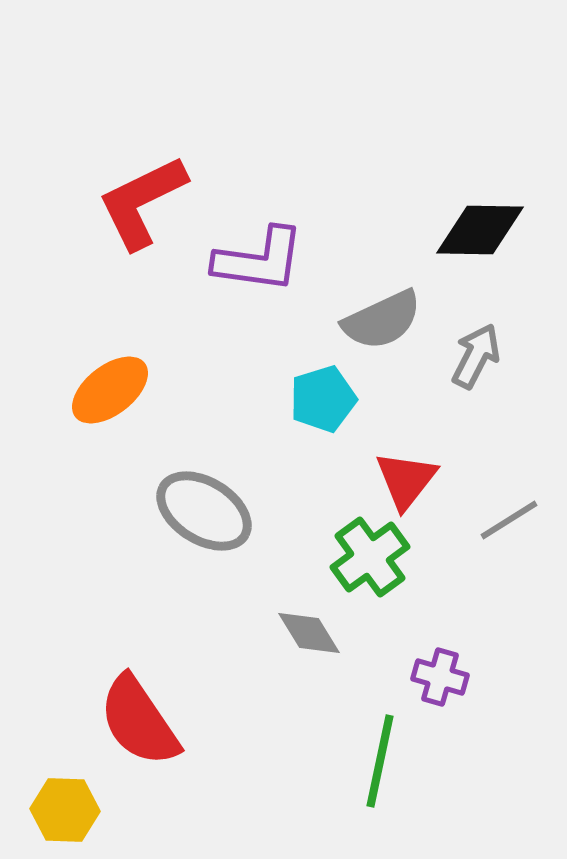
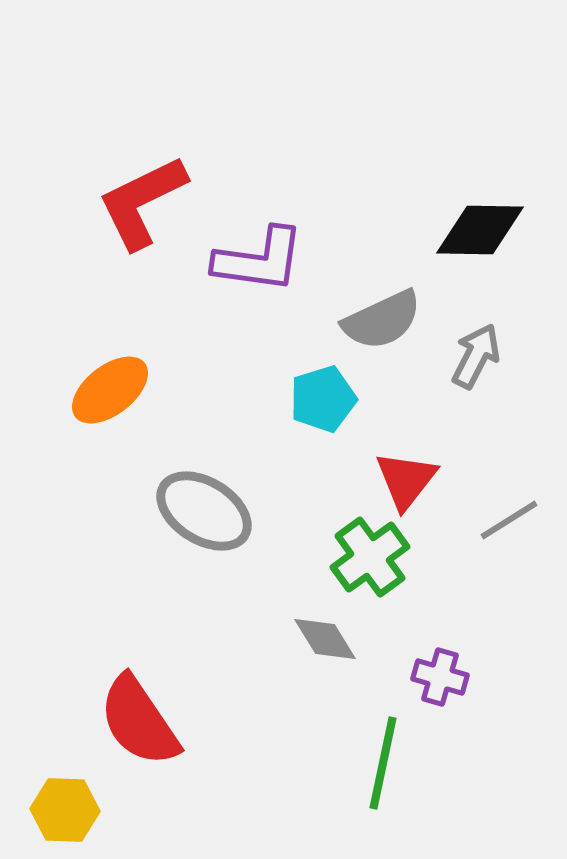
gray diamond: moved 16 px right, 6 px down
green line: moved 3 px right, 2 px down
